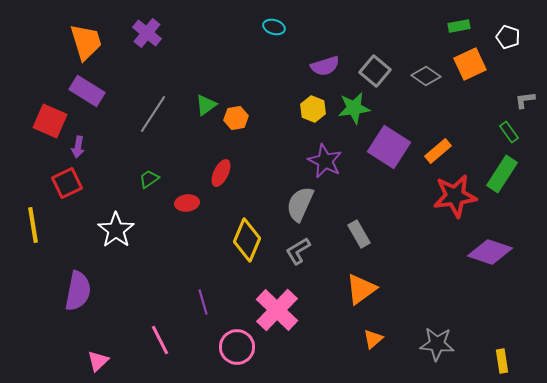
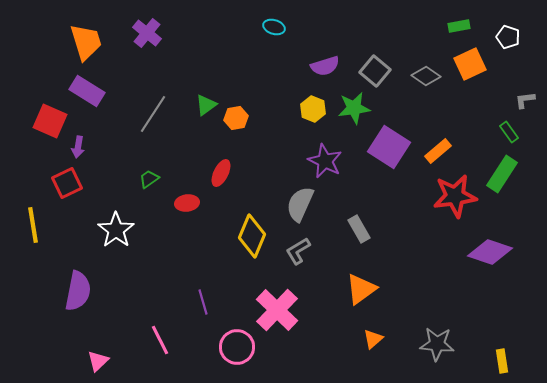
gray rectangle at (359, 234): moved 5 px up
yellow diamond at (247, 240): moved 5 px right, 4 px up
